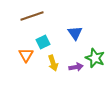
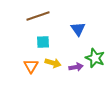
brown line: moved 6 px right
blue triangle: moved 3 px right, 4 px up
cyan square: rotated 24 degrees clockwise
orange triangle: moved 5 px right, 11 px down
yellow arrow: rotated 56 degrees counterclockwise
